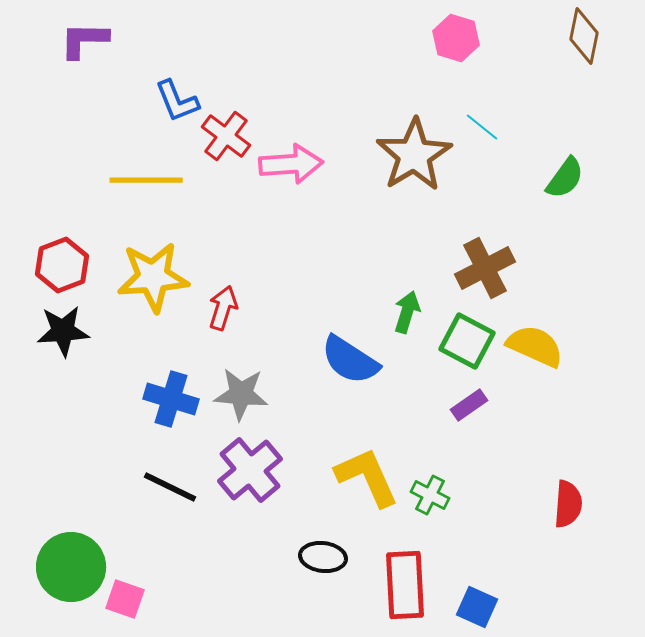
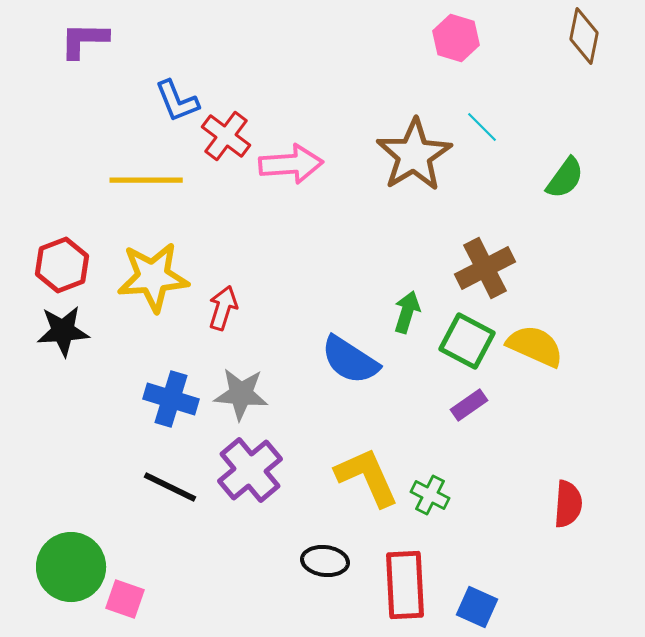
cyan line: rotated 6 degrees clockwise
black ellipse: moved 2 px right, 4 px down
